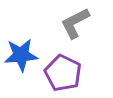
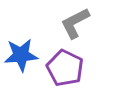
purple pentagon: moved 2 px right, 5 px up
